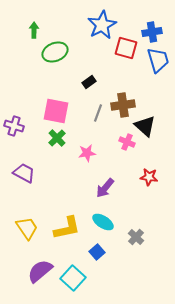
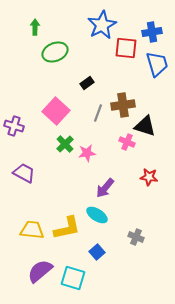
green arrow: moved 1 px right, 3 px up
red square: rotated 10 degrees counterclockwise
blue trapezoid: moved 1 px left, 4 px down
black rectangle: moved 2 px left, 1 px down
pink square: rotated 32 degrees clockwise
black triangle: rotated 25 degrees counterclockwise
green cross: moved 8 px right, 6 px down
cyan ellipse: moved 6 px left, 7 px up
yellow trapezoid: moved 5 px right, 2 px down; rotated 50 degrees counterclockwise
gray cross: rotated 21 degrees counterclockwise
cyan square: rotated 25 degrees counterclockwise
